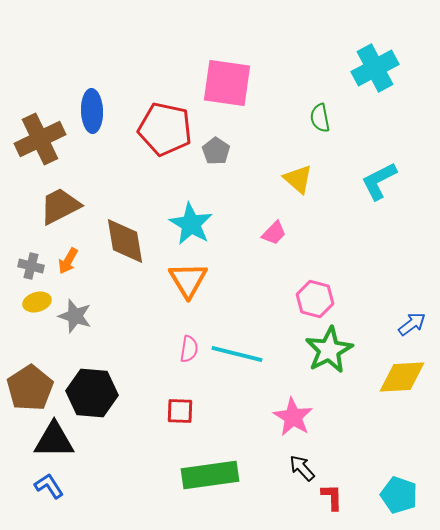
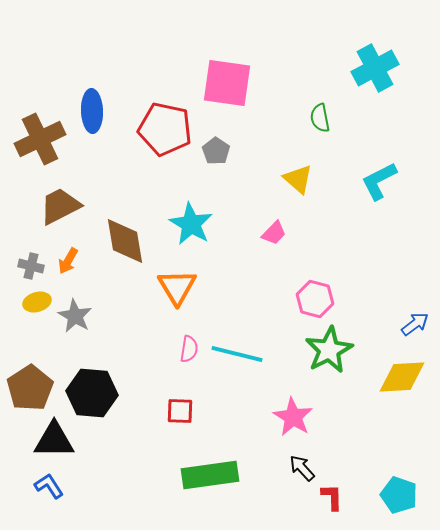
orange triangle: moved 11 px left, 7 px down
gray star: rotated 12 degrees clockwise
blue arrow: moved 3 px right
